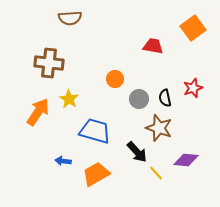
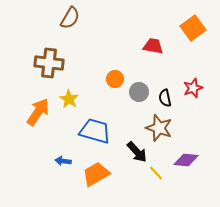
brown semicircle: rotated 55 degrees counterclockwise
gray circle: moved 7 px up
